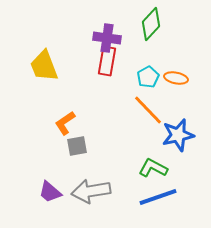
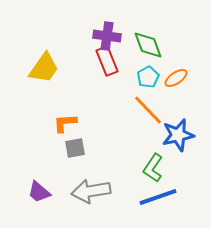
green diamond: moved 3 px left, 21 px down; rotated 64 degrees counterclockwise
purple cross: moved 2 px up
red rectangle: rotated 32 degrees counterclockwise
yellow trapezoid: moved 2 px down; rotated 124 degrees counterclockwise
orange ellipse: rotated 45 degrees counterclockwise
orange L-shape: rotated 30 degrees clockwise
gray square: moved 2 px left, 2 px down
green L-shape: rotated 84 degrees counterclockwise
purple trapezoid: moved 11 px left
